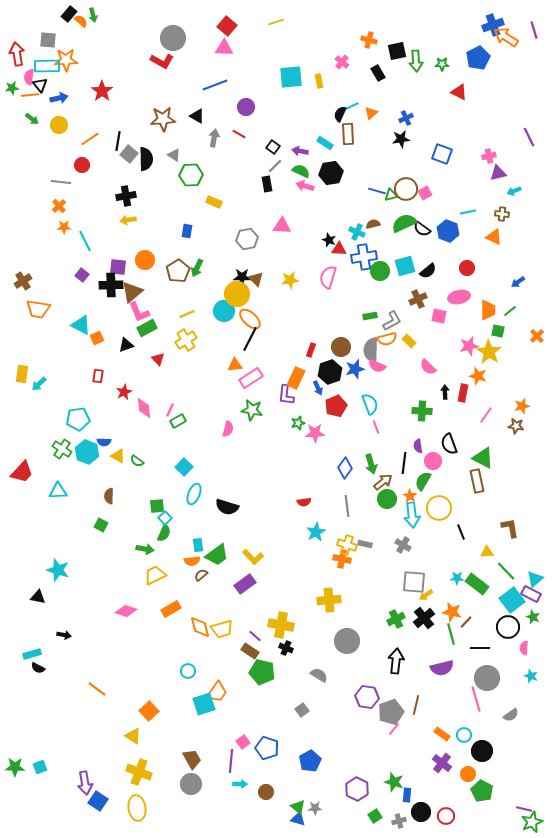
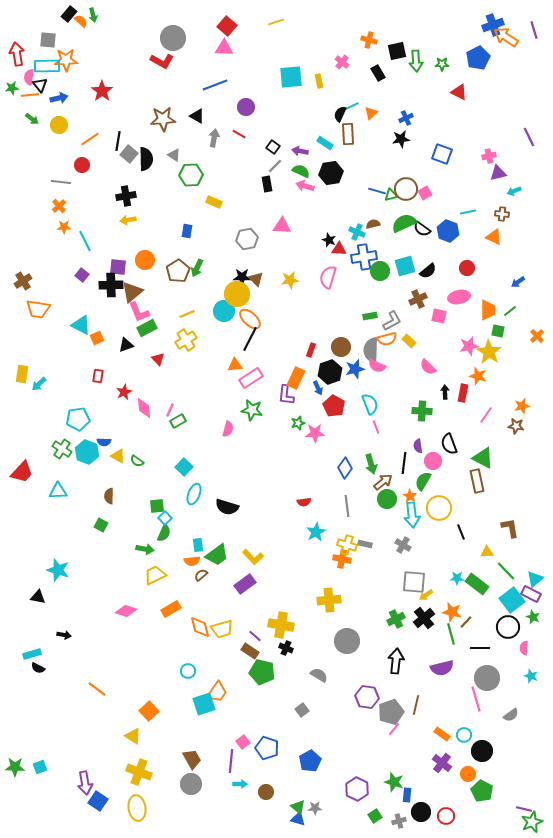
red pentagon at (336, 406): moved 2 px left; rotated 20 degrees counterclockwise
